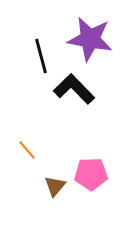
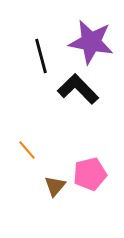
purple star: moved 1 px right, 3 px down
black L-shape: moved 4 px right
pink pentagon: moved 1 px left; rotated 12 degrees counterclockwise
